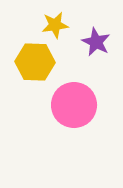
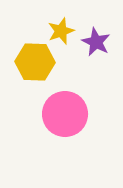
yellow star: moved 6 px right, 6 px down; rotated 12 degrees counterclockwise
pink circle: moved 9 px left, 9 px down
